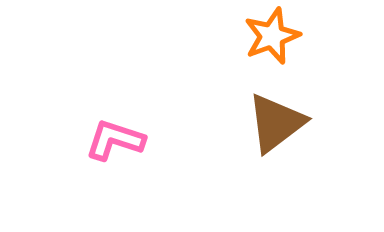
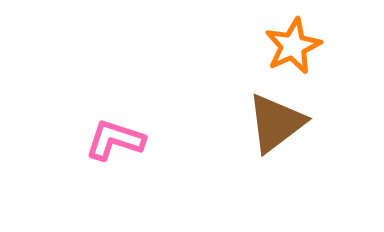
orange star: moved 21 px right, 10 px down; rotated 4 degrees counterclockwise
